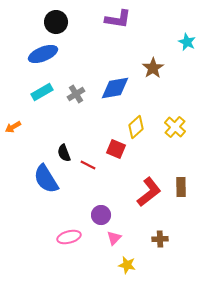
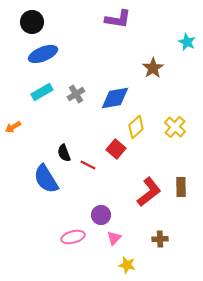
black circle: moved 24 px left
blue diamond: moved 10 px down
red square: rotated 18 degrees clockwise
pink ellipse: moved 4 px right
